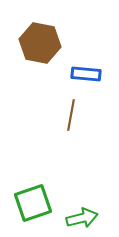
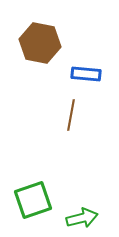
green square: moved 3 px up
